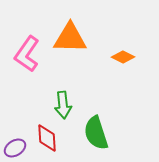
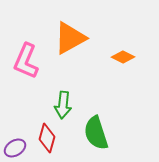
orange triangle: rotated 30 degrees counterclockwise
pink L-shape: moved 1 px left, 7 px down; rotated 12 degrees counterclockwise
green arrow: rotated 12 degrees clockwise
red diamond: rotated 20 degrees clockwise
